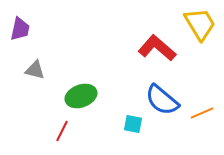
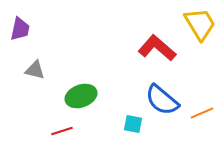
red line: rotated 45 degrees clockwise
